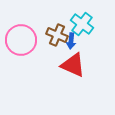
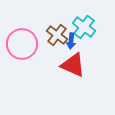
cyan cross: moved 2 px right, 3 px down
brown cross: rotated 15 degrees clockwise
pink circle: moved 1 px right, 4 px down
